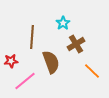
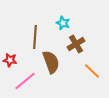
cyan star: rotated 16 degrees counterclockwise
brown line: moved 3 px right
red star: moved 1 px left, 1 px up; rotated 16 degrees clockwise
